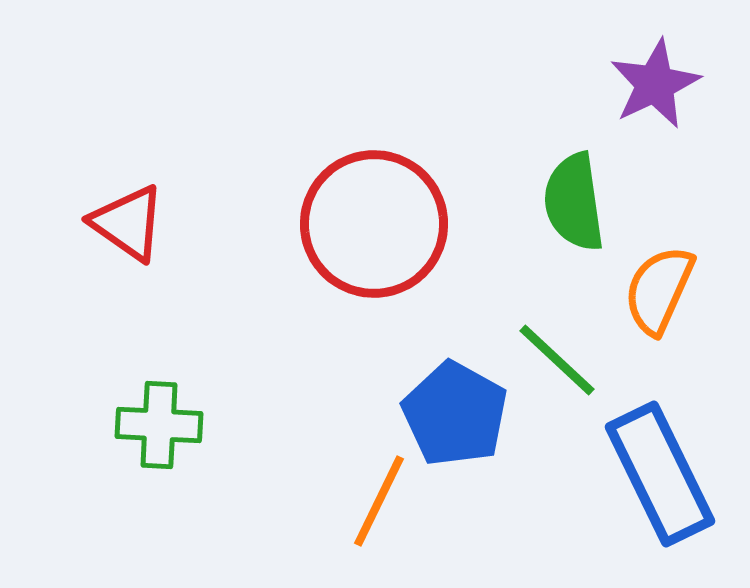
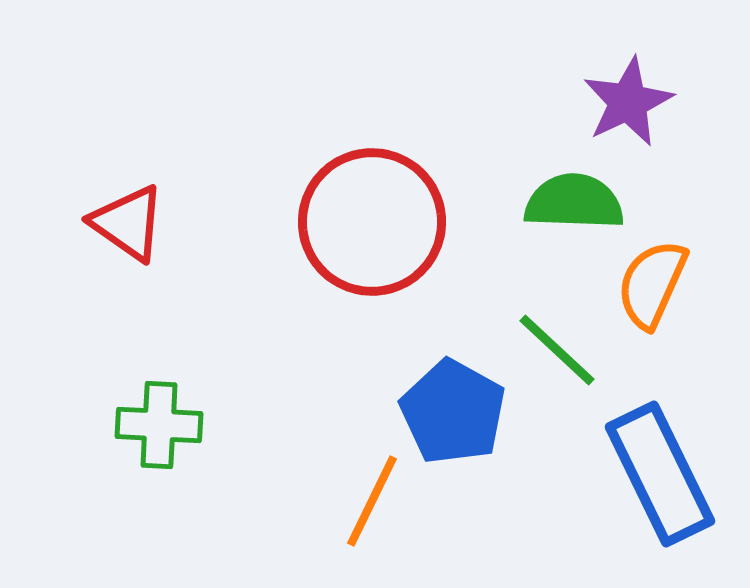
purple star: moved 27 px left, 18 px down
green semicircle: rotated 100 degrees clockwise
red circle: moved 2 px left, 2 px up
orange semicircle: moved 7 px left, 6 px up
green line: moved 10 px up
blue pentagon: moved 2 px left, 2 px up
orange line: moved 7 px left
